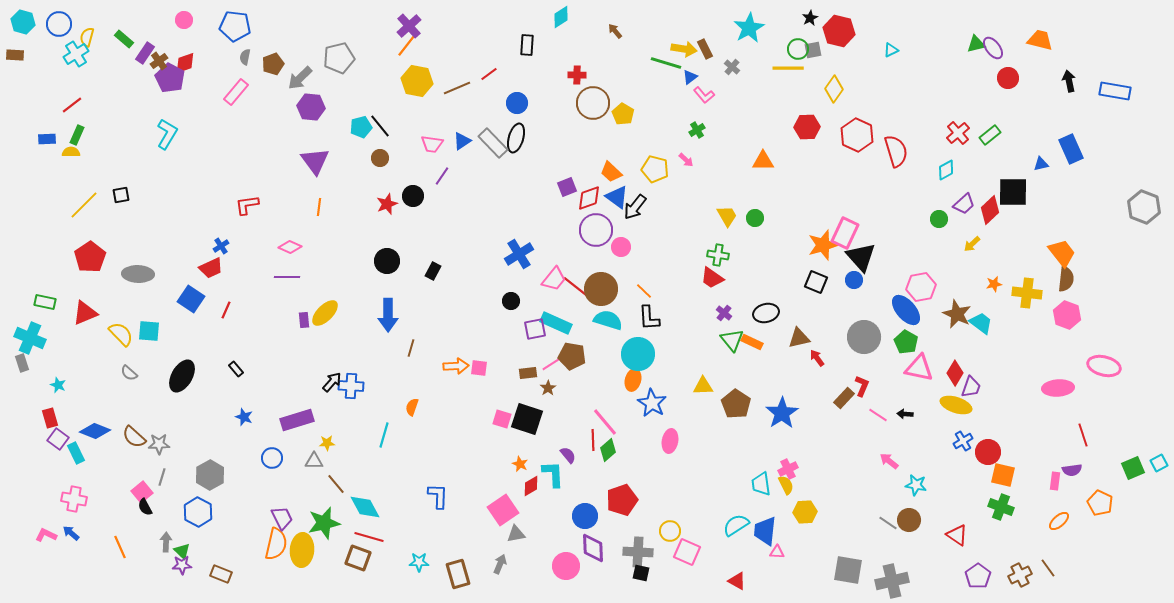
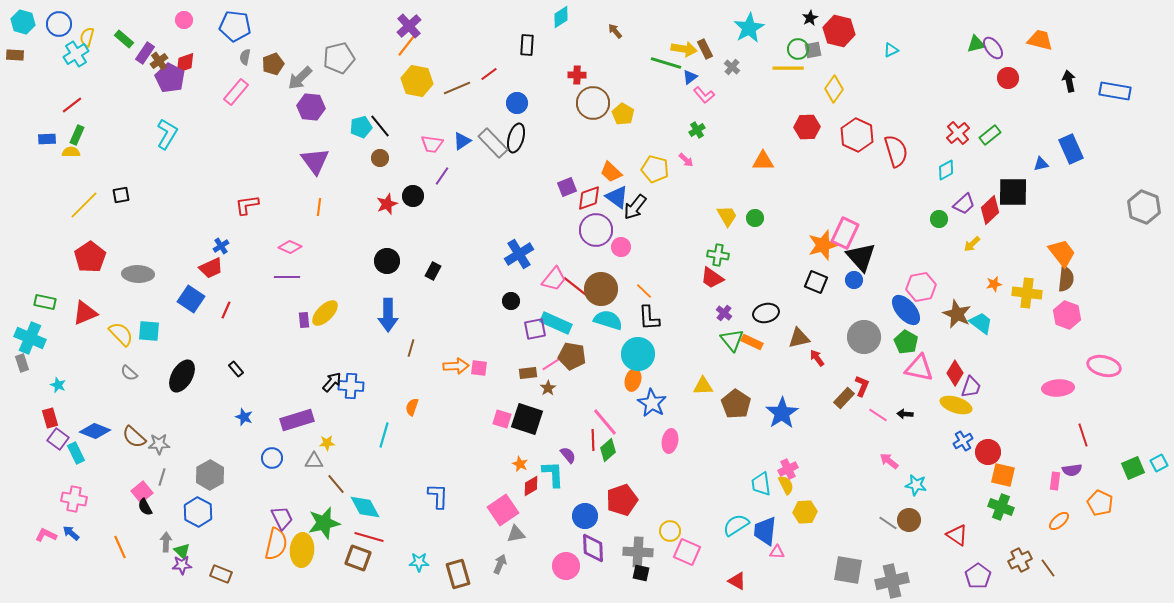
brown cross at (1020, 575): moved 15 px up
